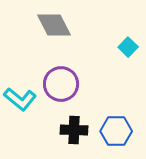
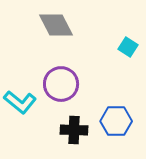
gray diamond: moved 2 px right
cyan square: rotated 12 degrees counterclockwise
cyan L-shape: moved 3 px down
blue hexagon: moved 10 px up
